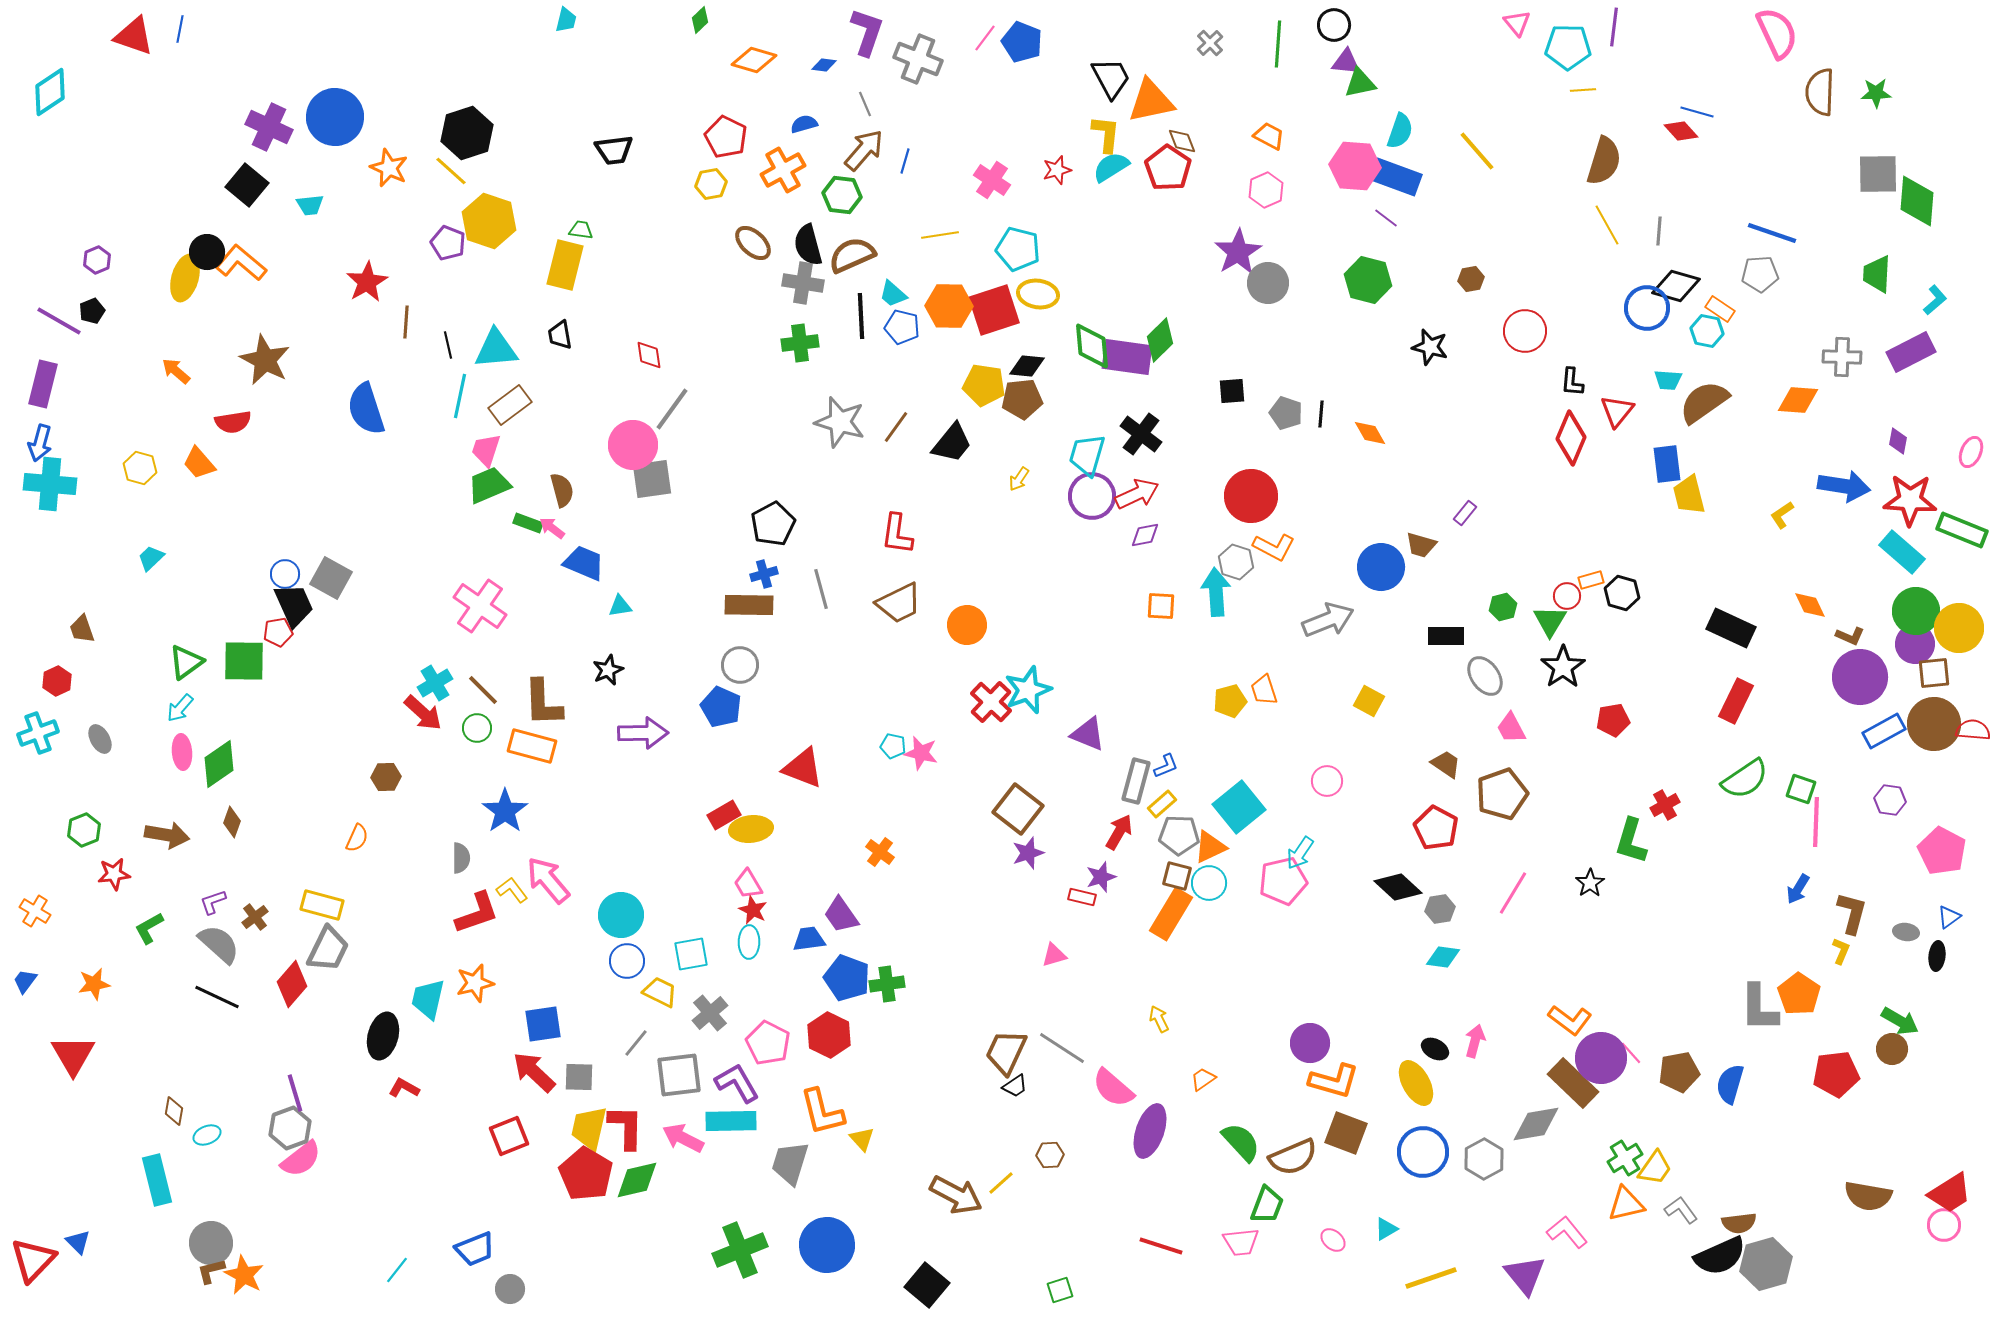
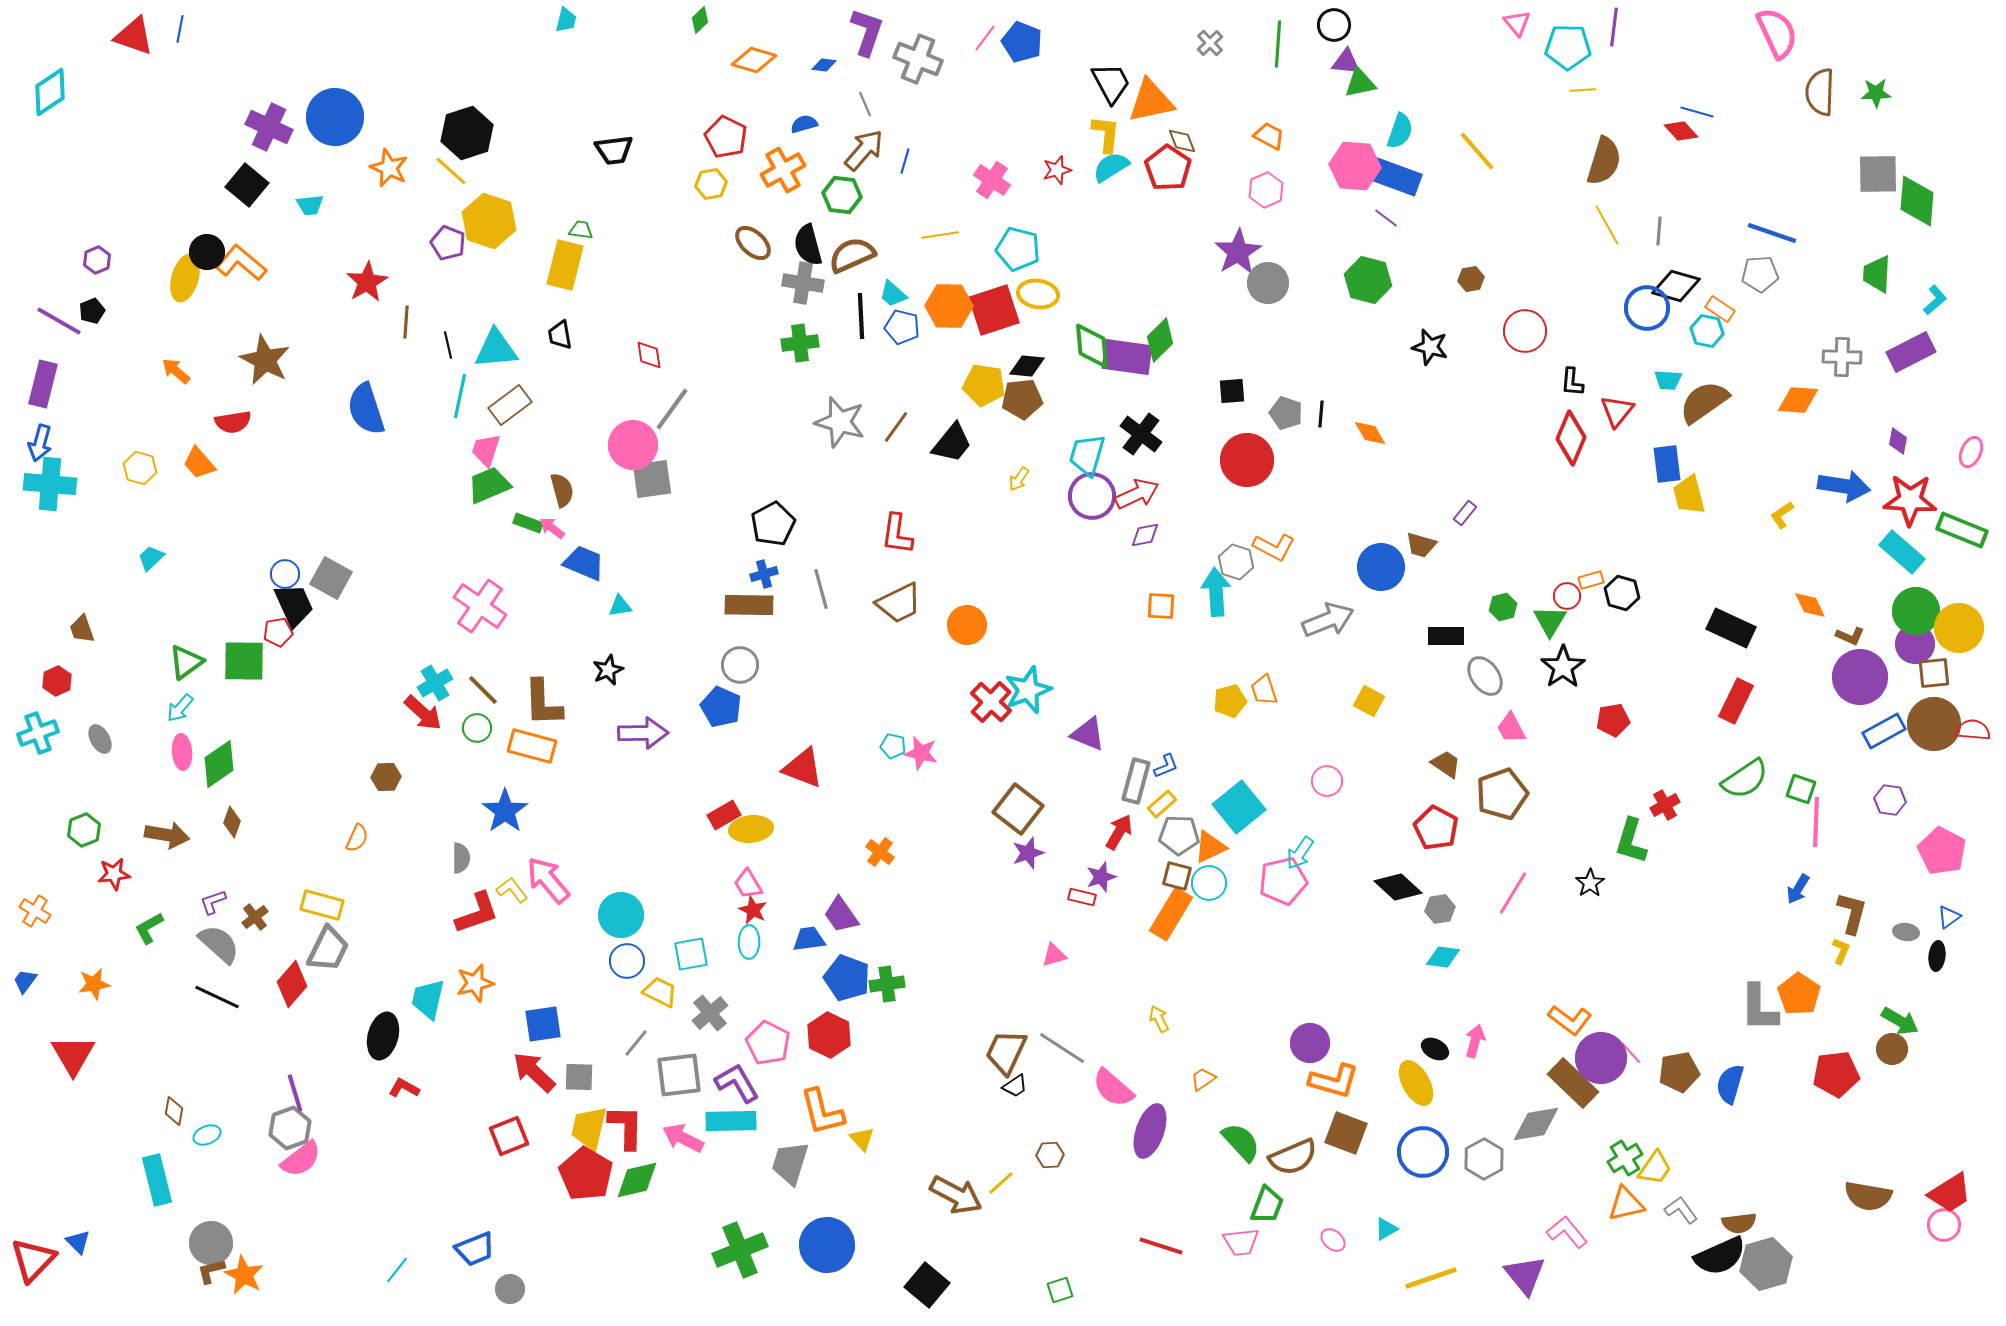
black trapezoid at (1111, 78): moved 5 px down
red circle at (1251, 496): moved 4 px left, 36 px up
